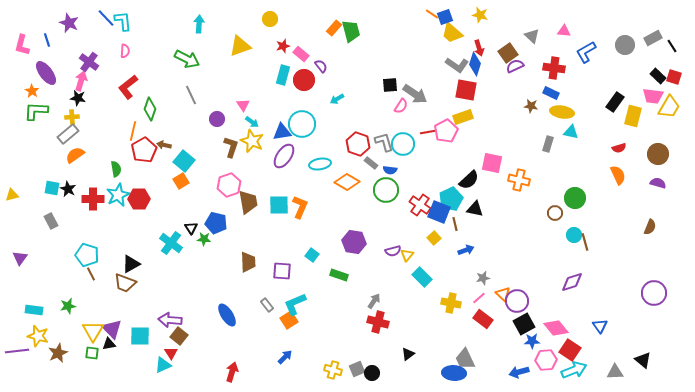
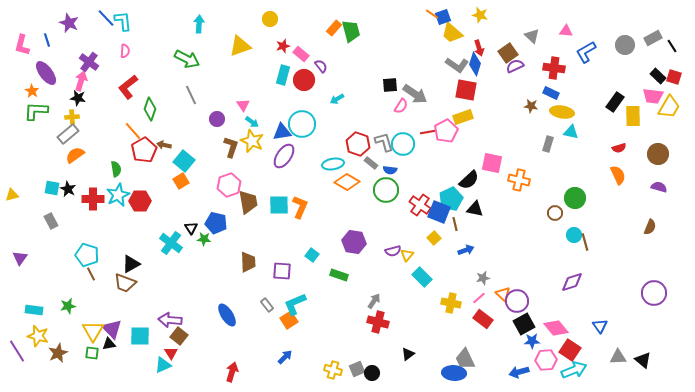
blue square at (445, 17): moved 2 px left
pink triangle at (564, 31): moved 2 px right
yellow rectangle at (633, 116): rotated 15 degrees counterclockwise
orange line at (133, 131): rotated 54 degrees counterclockwise
cyan ellipse at (320, 164): moved 13 px right
purple semicircle at (658, 183): moved 1 px right, 4 px down
red hexagon at (139, 199): moved 1 px right, 2 px down
purple line at (17, 351): rotated 65 degrees clockwise
gray triangle at (615, 372): moved 3 px right, 15 px up
